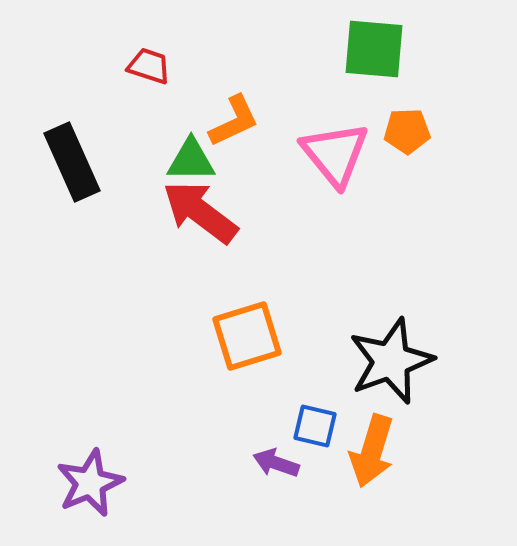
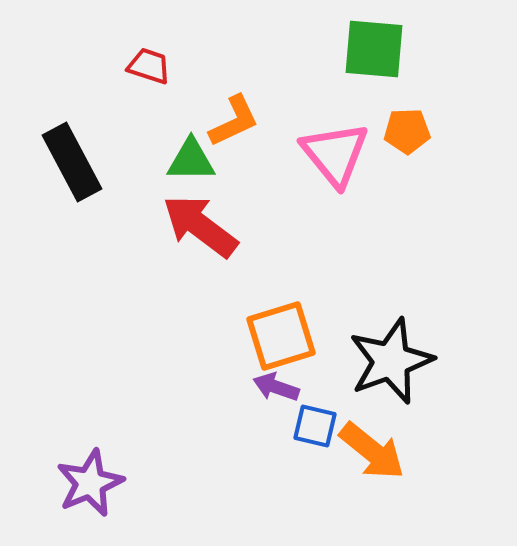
black rectangle: rotated 4 degrees counterclockwise
red arrow: moved 14 px down
orange square: moved 34 px right
orange arrow: rotated 68 degrees counterclockwise
purple arrow: moved 76 px up
